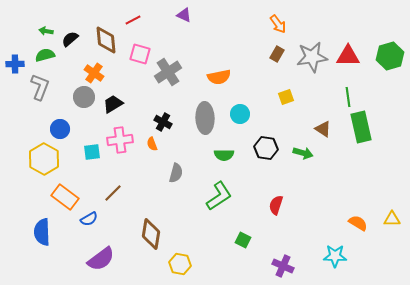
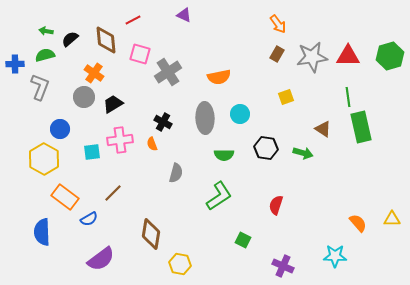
orange semicircle at (358, 223): rotated 18 degrees clockwise
